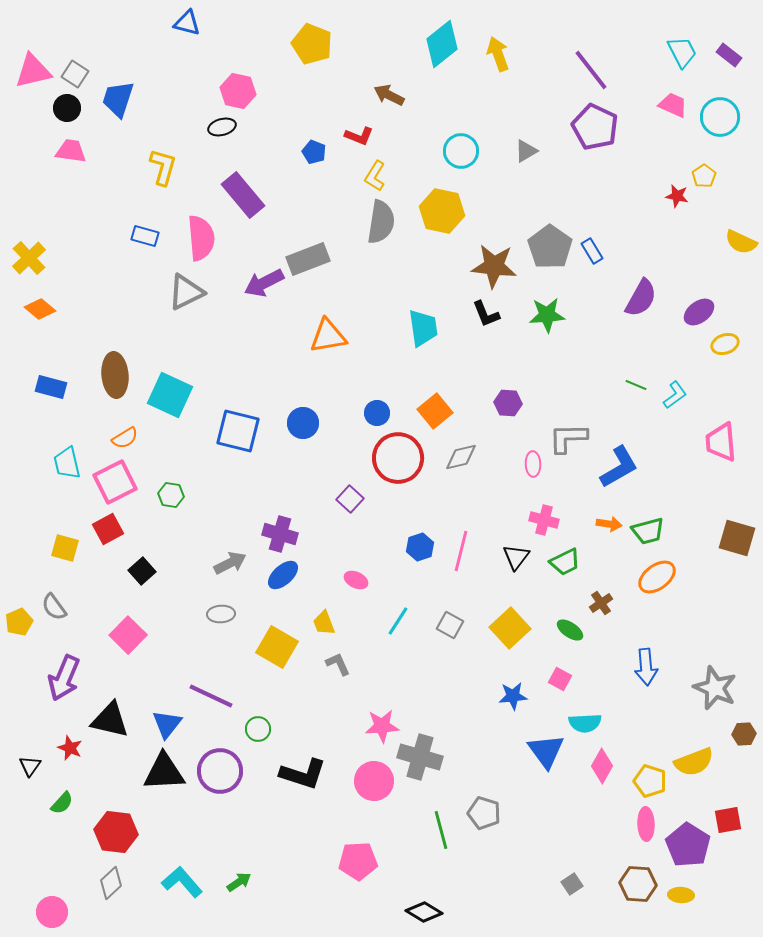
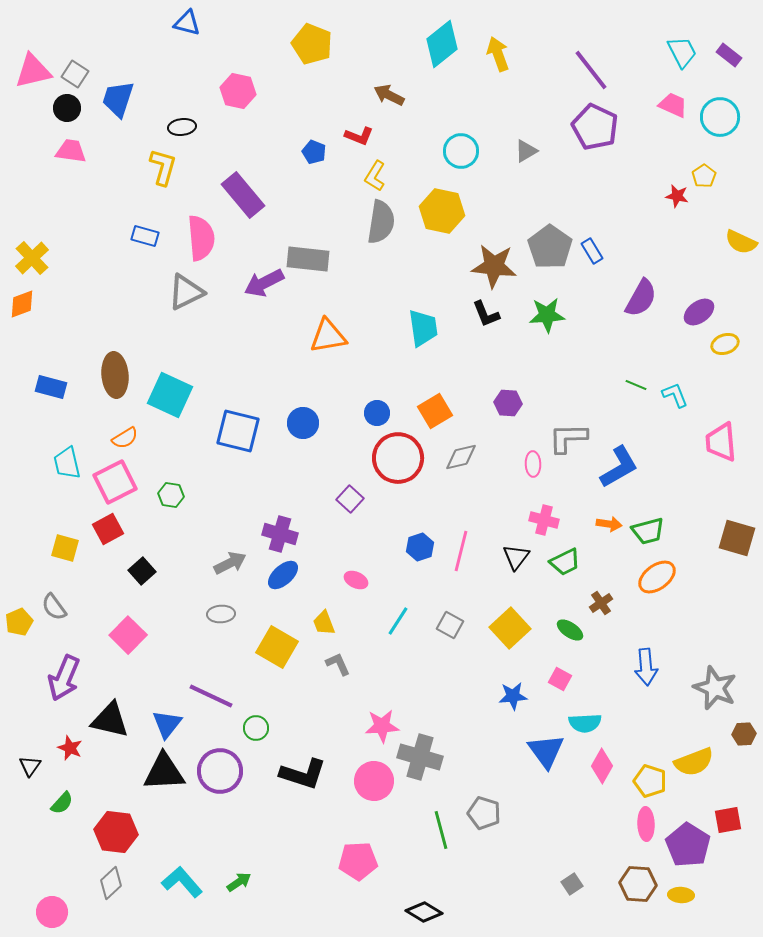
black ellipse at (222, 127): moved 40 px left; rotated 8 degrees clockwise
yellow cross at (29, 258): moved 3 px right
gray rectangle at (308, 259): rotated 27 degrees clockwise
orange diamond at (40, 309): moved 18 px left, 5 px up; rotated 60 degrees counterclockwise
cyan L-shape at (675, 395): rotated 76 degrees counterclockwise
orange square at (435, 411): rotated 8 degrees clockwise
green circle at (258, 729): moved 2 px left, 1 px up
